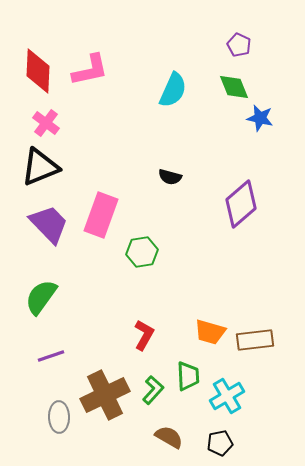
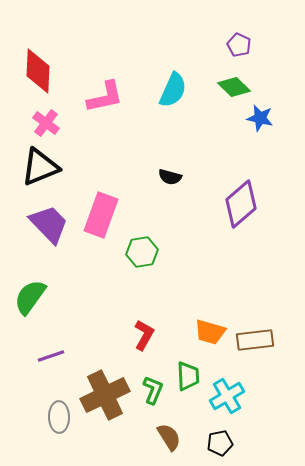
pink L-shape: moved 15 px right, 27 px down
green diamond: rotated 24 degrees counterclockwise
green semicircle: moved 11 px left
green L-shape: rotated 20 degrees counterclockwise
brown semicircle: rotated 28 degrees clockwise
